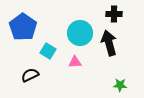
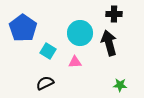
blue pentagon: moved 1 px down
black semicircle: moved 15 px right, 8 px down
